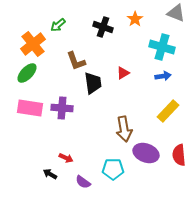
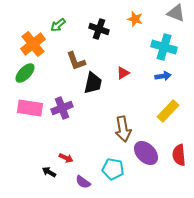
orange star: rotated 21 degrees counterclockwise
black cross: moved 4 px left, 2 px down
cyan cross: moved 2 px right
green ellipse: moved 2 px left
black trapezoid: rotated 20 degrees clockwise
purple cross: rotated 25 degrees counterclockwise
brown arrow: moved 1 px left
purple ellipse: rotated 25 degrees clockwise
cyan pentagon: rotated 10 degrees clockwise
black arrow: moved 1 px left, 2 px up
